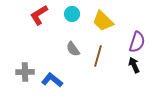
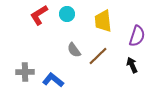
cyan circle: moved 5 px left
yellow trapezoid: rotated 40 degrees clockwise
purple semicircle: moved 6 px up
gray semicircle: moved 1 px right, 1 px down
brown line: rotated 30 degrees clockwise
black arrow: moved 2 px left
blue L-shape: moved 1 px right
